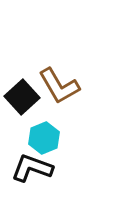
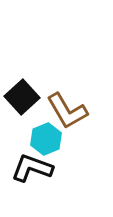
brown L-shape: moved 8 px right, 25 px down
cyan hexagon: moved 2 px right, 1 px down
